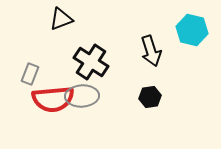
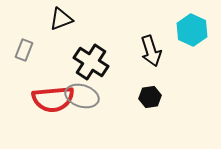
cyan hexagon: rotated 12 degrees clockwise
gray rectangle: moved 6 px left, 24 px up
gray ellipse: rotated 20 degrees clockwise
